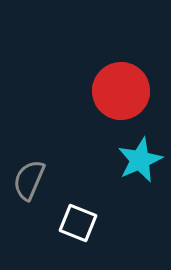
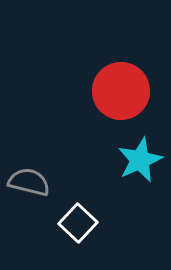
gray semicircle: moved 2 px down; rotated 81 degrees clockwise
white square: rotated 21 degrees clockwise
